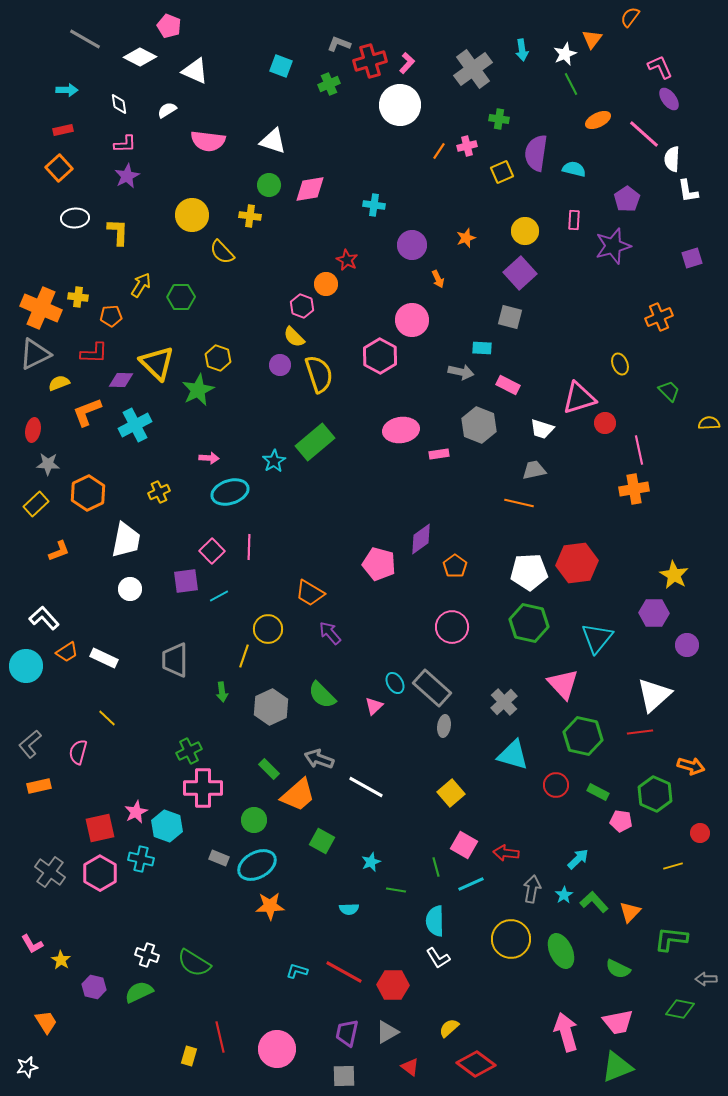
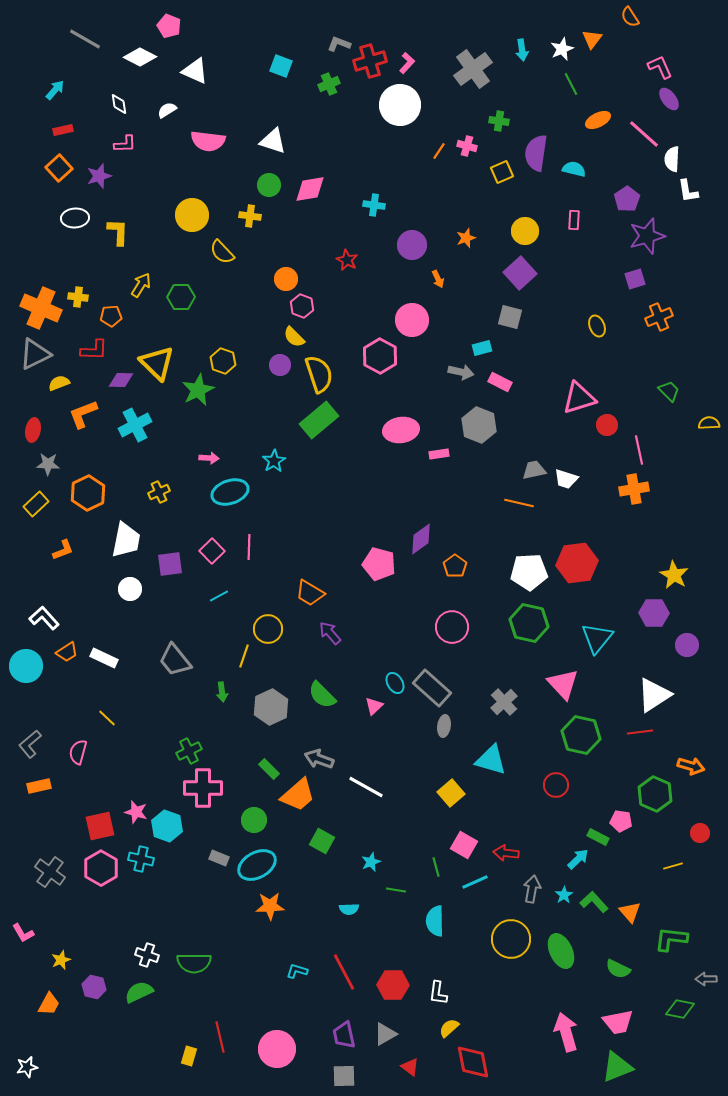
orange semicircle at (630, 17): rotated 70 degrees counterclockwise
white star at (565, 54): moved 3 px left, 5 px up
cyan arrow at (67, 90): moved 12 px left; rotated 50 degrees counterclockwise
green cross at (499, 119): moved 2 px down
pink cross at (467, 146): rotated 30 degrees clockwise
purple star at (127, 176): moved 28 px left; rotated 10 degrees clockwise
purple star at (613, 246): moved 34 px right, 10 px up
purple square at (692, 258): moved 57 px left, 21 px down
orange circle at (326, 284): moved 40 px left, 5 px up
cyan rectangle at (482, 348): rotated 18 degrees counterclockwise
red L-shape at (94, 353): moved 3 px up
yellow hexagon at (218, 358): moved 5 px right, 3 px down
yellow ellipse at (620, 364): moved 23 px left, 38 px up
pink rectangle at (508, 385): moved 8 px left, 3 px up
orange L-shape at (87, 412): moved 4 px left, 2 px down
red circle at (605, 423): moved 2 px right, 2 px down
white trapezoid at (542, 429): moved 24 px right, 50 px down
green rectangle at (315, 442): moved 4 px right, 22 px up
orange L-shape at (59, 551): moved 4 px right, 1 px up
purple square at (186, 581): moved 16 px left, 17 px up
gray trapezoid at (175, 660): rotated 39 degrees counterclockwise
white triangle at (654, 695): rotated 9 degrees clockwise
green hexagon at (583, 736): moved 2 px left, 1 px up
cyan triangle at (513, 755): moved 22 px left, 5 px down
green rectangle at (598, 792): moved 45 px down
pink star at (136, 812): rotated 30 degrees counterclockwise
red square at (100, 828): moved 2 px up
pink hexagon at (100, 873): moved 1 px right, 5 px up
cyan line at (471, 884): moved 4 px right, 2 px up
orange triangle at (630, 912): rotated 25 degrees counterclockwise
pink L-shape at (32, 944): moved 9 px left, 11 px up
white L-shape at (438, 958): moved 35 px down; rotated 40 degrees clockwise
yellow star at (61, 960): rotated 18 degrees clockwise
green semicircle at (194, 963): rotated 32 degrees counterclockwise
red line at (344, 972): rotated 33 degrees clockwise
orange trapezoid at (46, 1022): moved 3 px right, 18 px up; rotated 60 degrees clockwise
gray triangle at (387, 1032): moved 2 px left, 2 px down
purple trapezoid at (347, 1033): moved 3 px left, 2 px down; rotated 24 degrees counterclockwise
red diamond at (476, 1064): moved 3 px left, 2 px up; rotated 42 degrees clockwise
